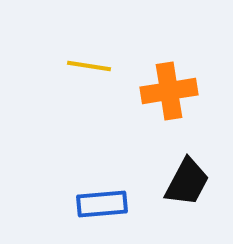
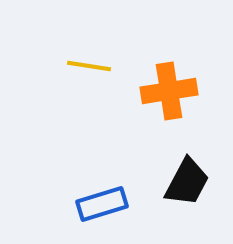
blue rectangle: rotated 12 degrees counterclockwise
